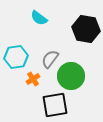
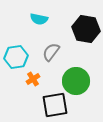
cyan semicircle: moved 1 px down; rotated 24 degrees counterclockwise
gray semicircle: moved 1 px right, 7 px up
green circle: moved 5 px right, 5 px down
